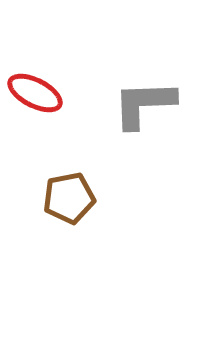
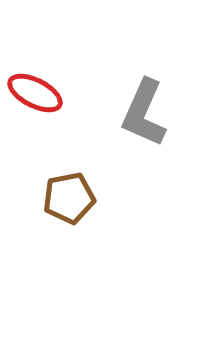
gray L-shape: moved 9 px down; rotated 64 degrees counterclockwise
